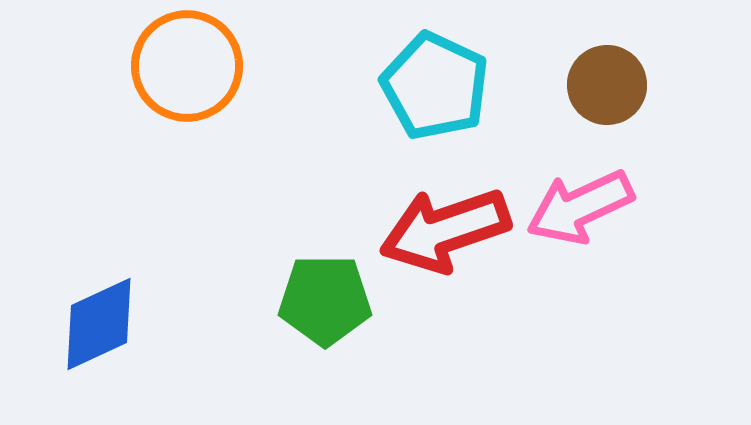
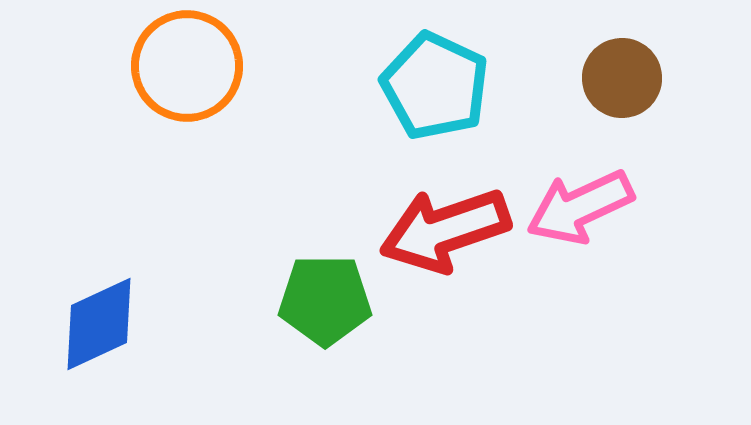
brown circle: moved 15 px right, 7 px up
